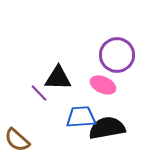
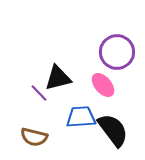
purple circle: moved 3 px up
black triangle: rotated 16 degrees counterclockwise
pink ellipse: rotated 25 degrees clockwise
black semicircle: moved 6 px right, 2 px down; rotated 63 degrees clockwise
brown semicircle: moved 17 px right, 3 px up; rotated 28 degrees counterclockwise
